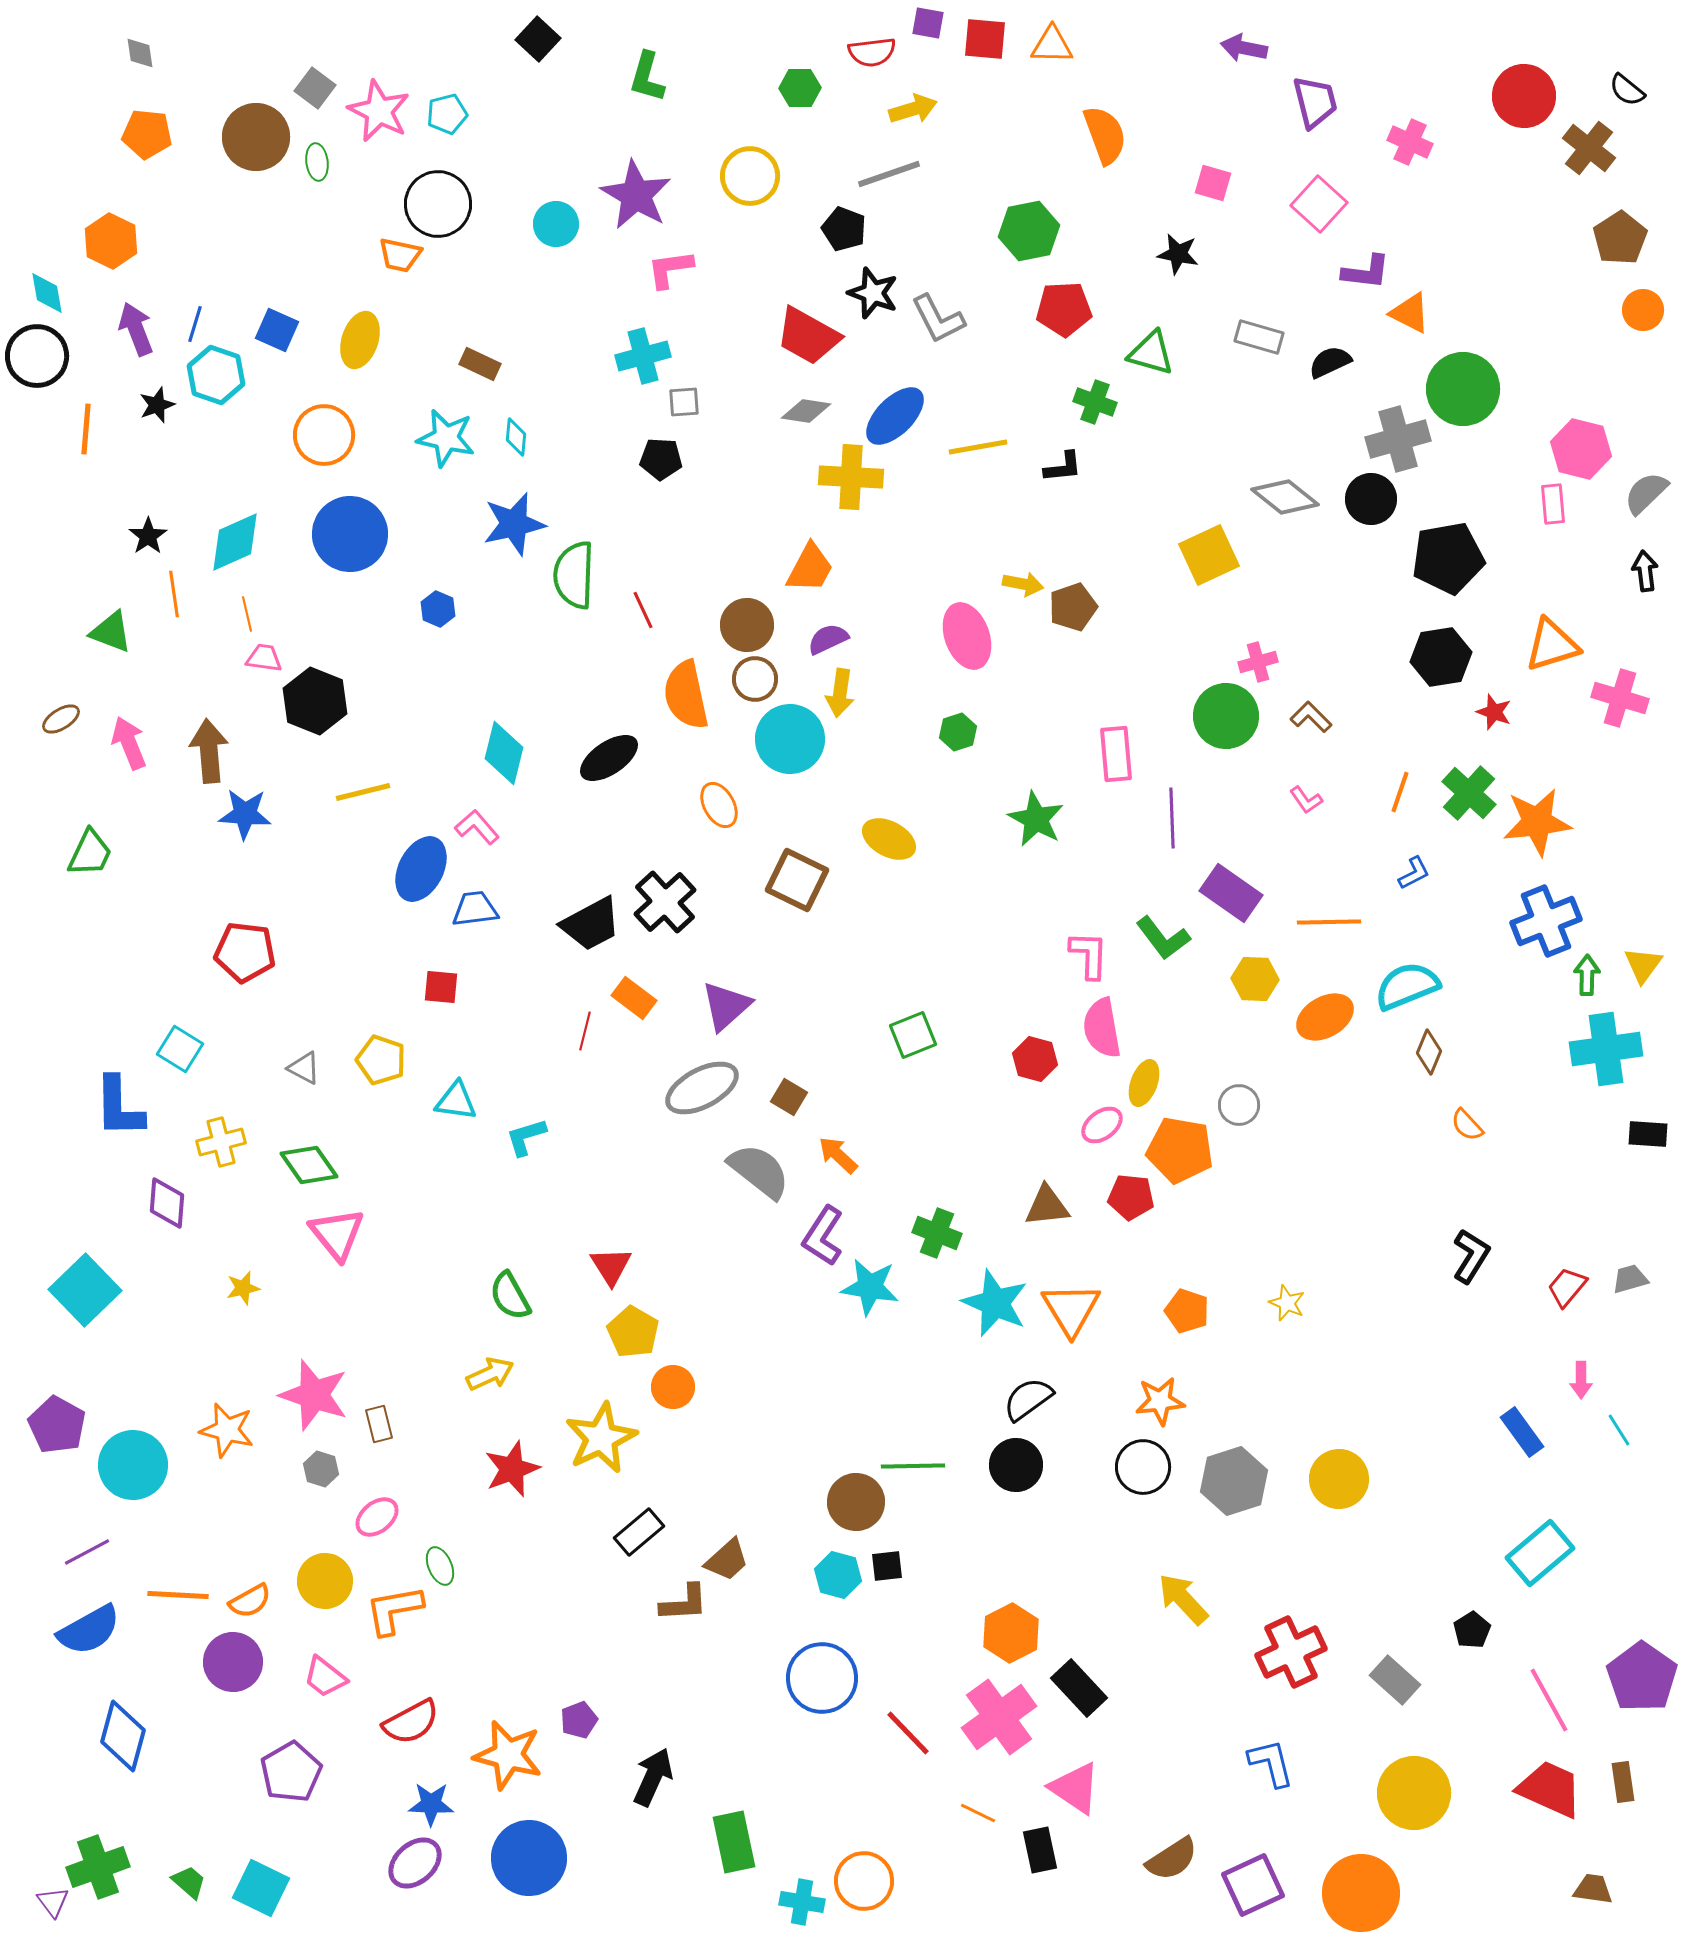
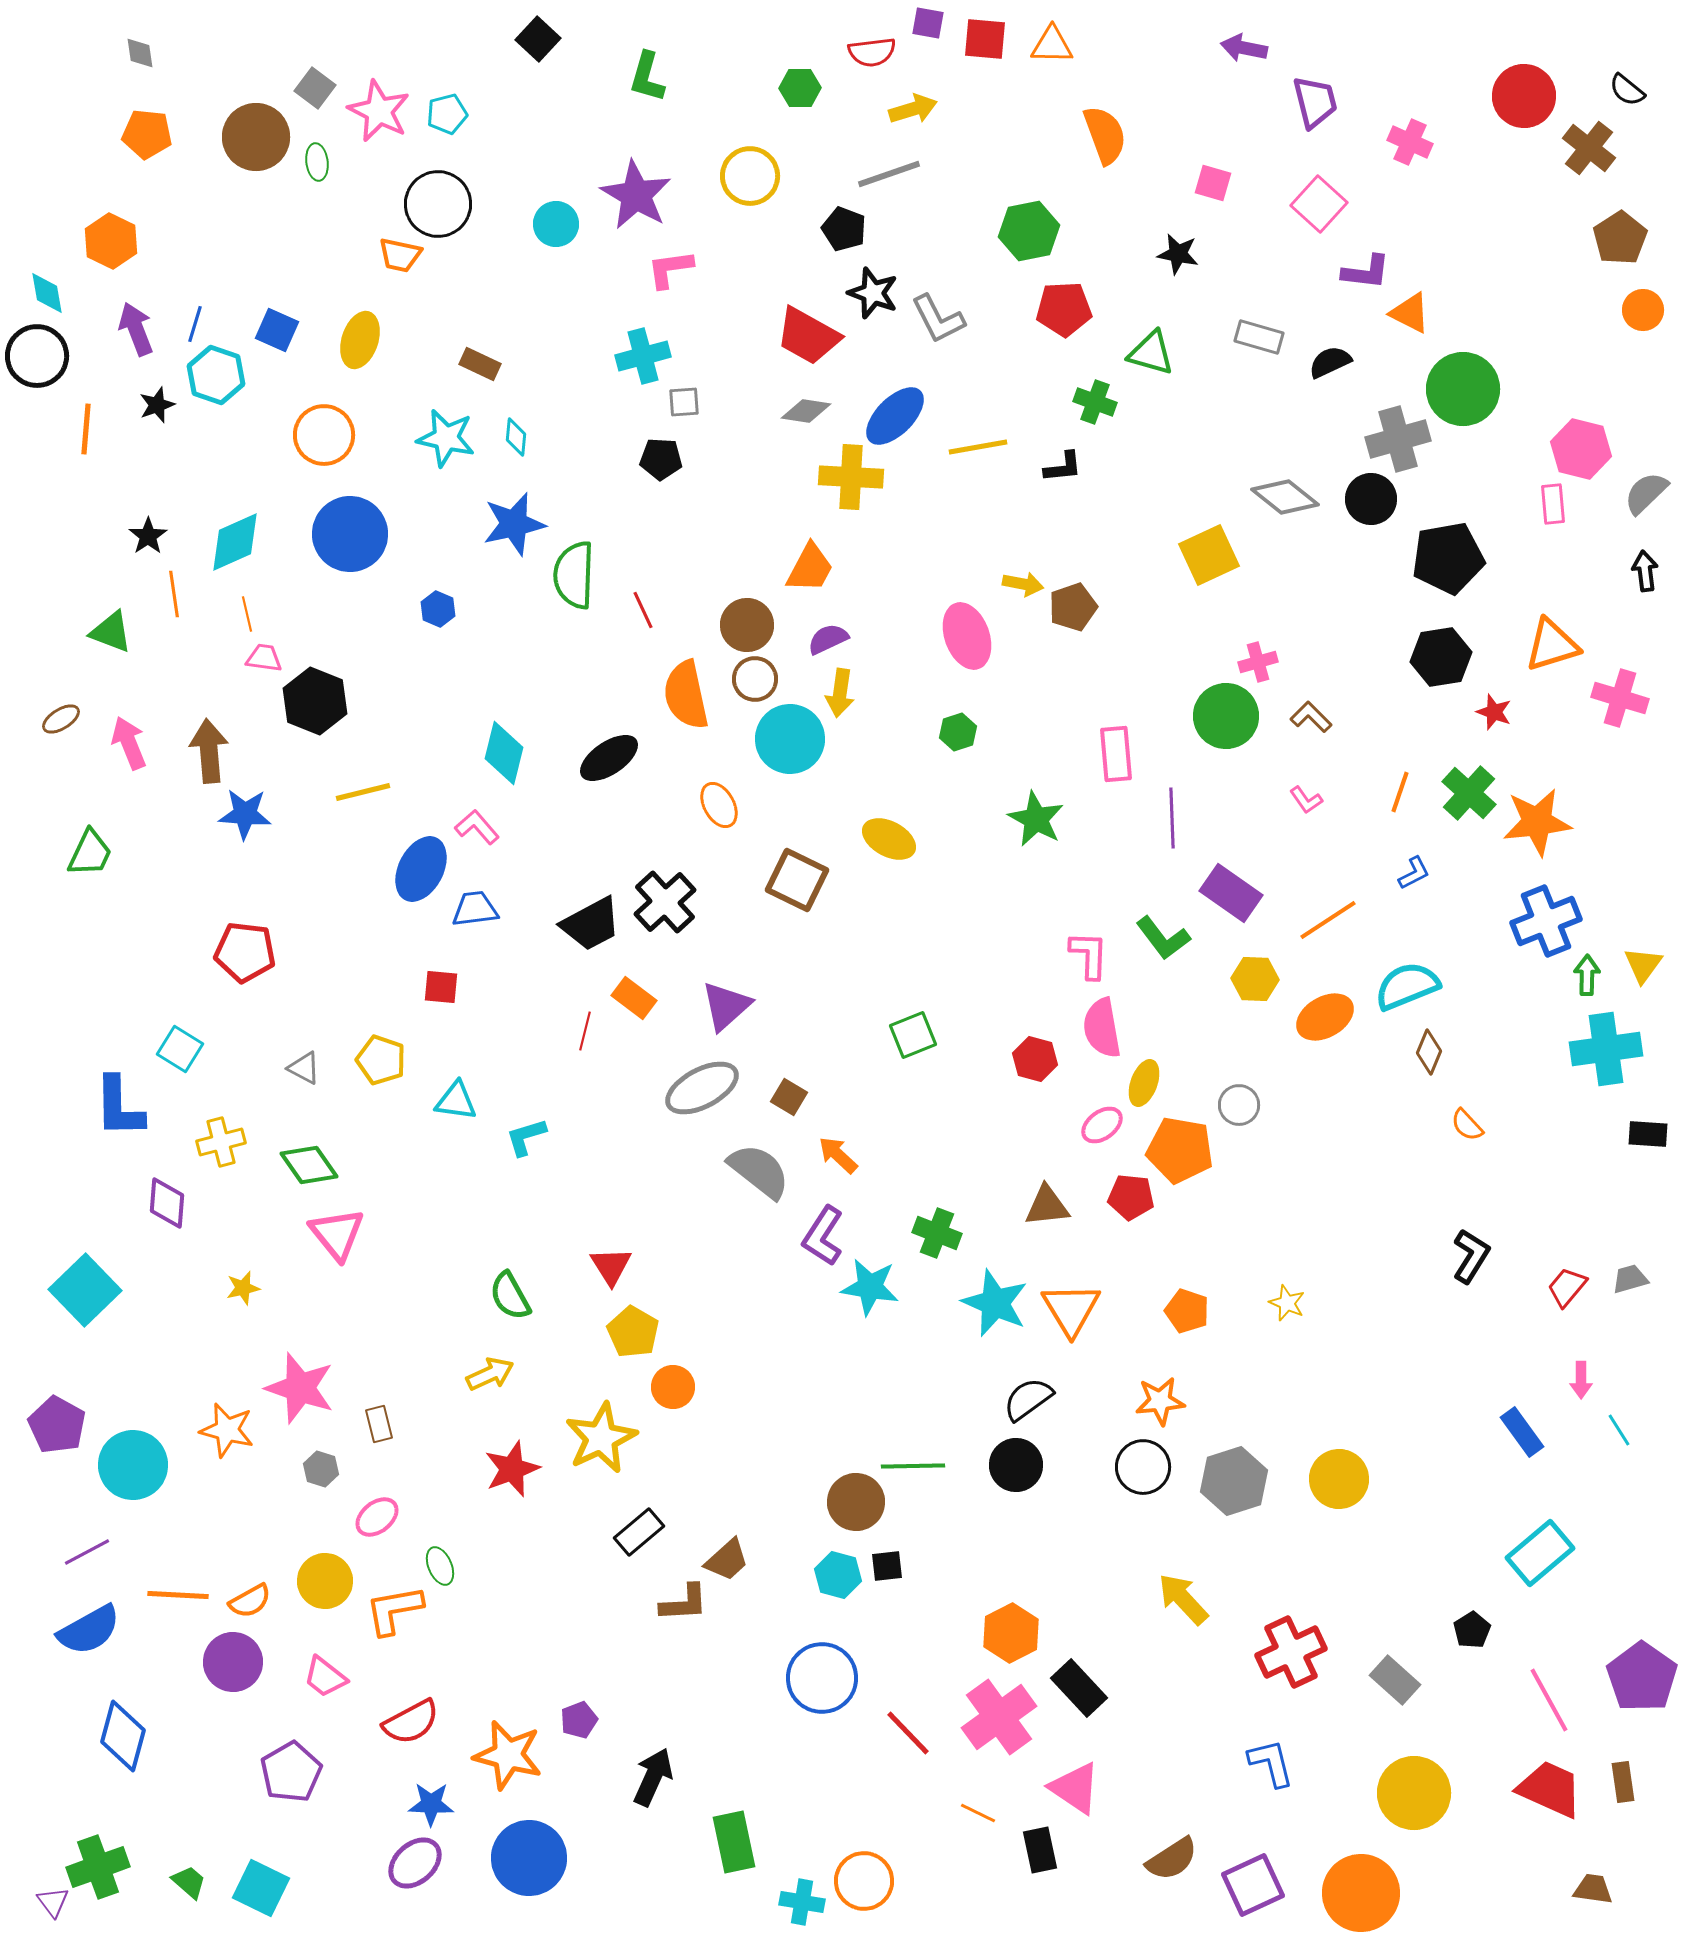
orange line at (1329, 922): moved 1 px left, 2 px up; rotated 32 degrees counterclockwise
pink star at (314, 1395): moved 14 px left, 7 px up
